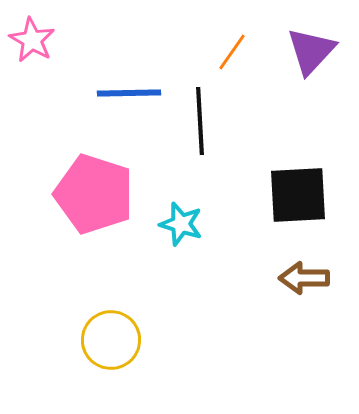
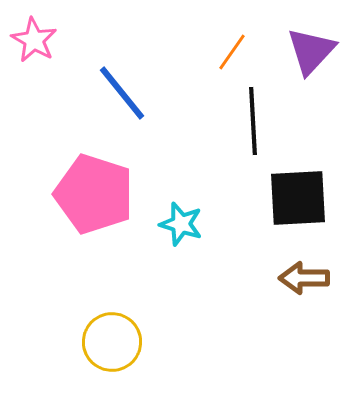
pink star: moved 2 px right
blue line: moved 7 px left; rotated 52 degrees clockwise
black line: moved 53 px right
black square: moved 3 px down
yellow circle: moved 1 px right, 2 px down
